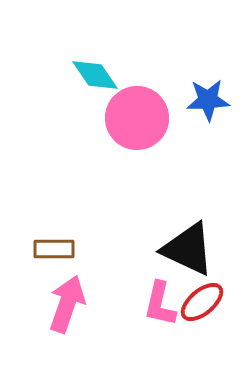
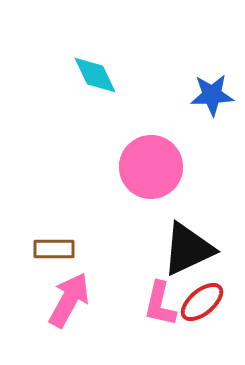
cyan diamond: rotated 9 degrees clockwise
blue star: moved 4 px right, 5 px up
pink circle: moved 14 px right, 49 px down
black triangle: rotated 50 degrees counterclockwise
pink arrow: moved 2 px right, 4 px up; rotated 10 degrees clockwise
